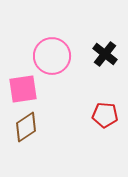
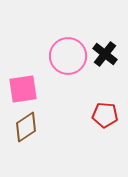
pink circle: moved 16 px right
